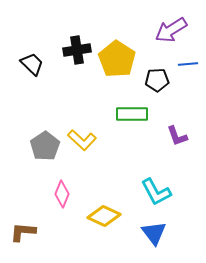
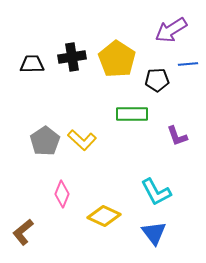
black cross: moved 5 px left, 7 px down
black trapezoid: rotated 45 degrees counterclockwise
gray pentagon: moved 5 px up
brown L-shape: rotated 44 degrees counterclockwise
